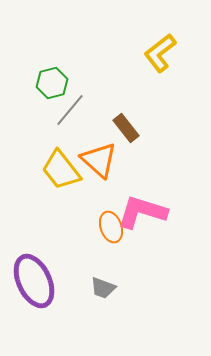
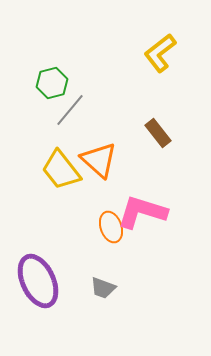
brown rectangle: moved 32 px right, 5 px down
purple ellipse: moved 4 px right
